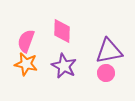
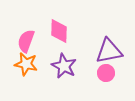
pink diamond: moved 3 px left
